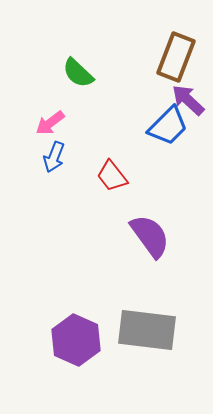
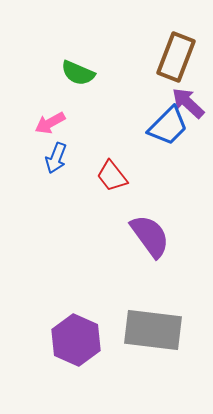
green semicircle: rotated 20 degrees counterclockwise
purple arrow: moved 3 px down
pink arrow: rotated 8 degrees clockwise
blue arrow: moved 2 px right, 1 px down
gray rectangle: moved 6 px right
